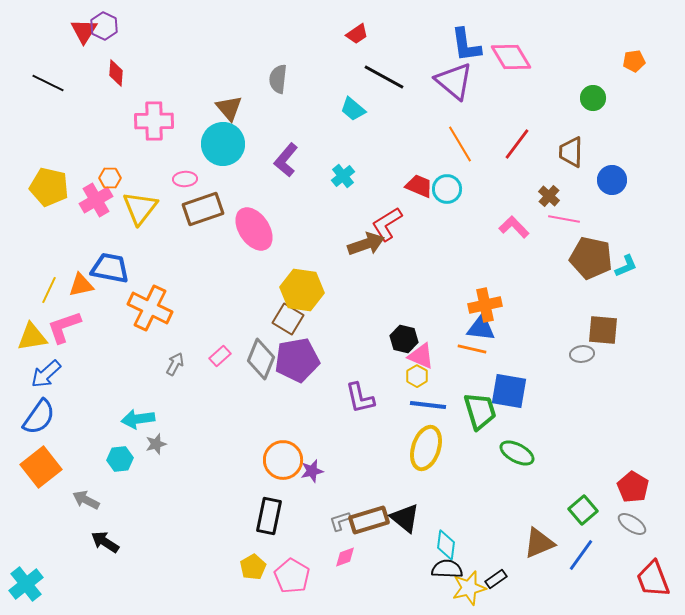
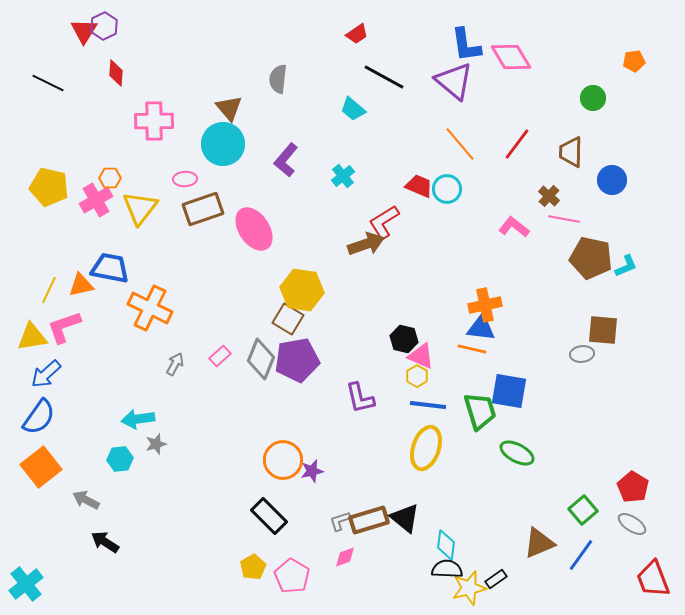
purple hexagon at (104, 26): rotated 8 degrees clockwise
orange line at (460, 144): rotated 9 degrees counterclockwise
red L-shape at (387, 224): moved 3 px left, 2 px up
pink L-shape at (514, 227): rotated 8 degrees counterclockwise
black rectangle at (269, 516): rotated 57 degrees counterclockwise
